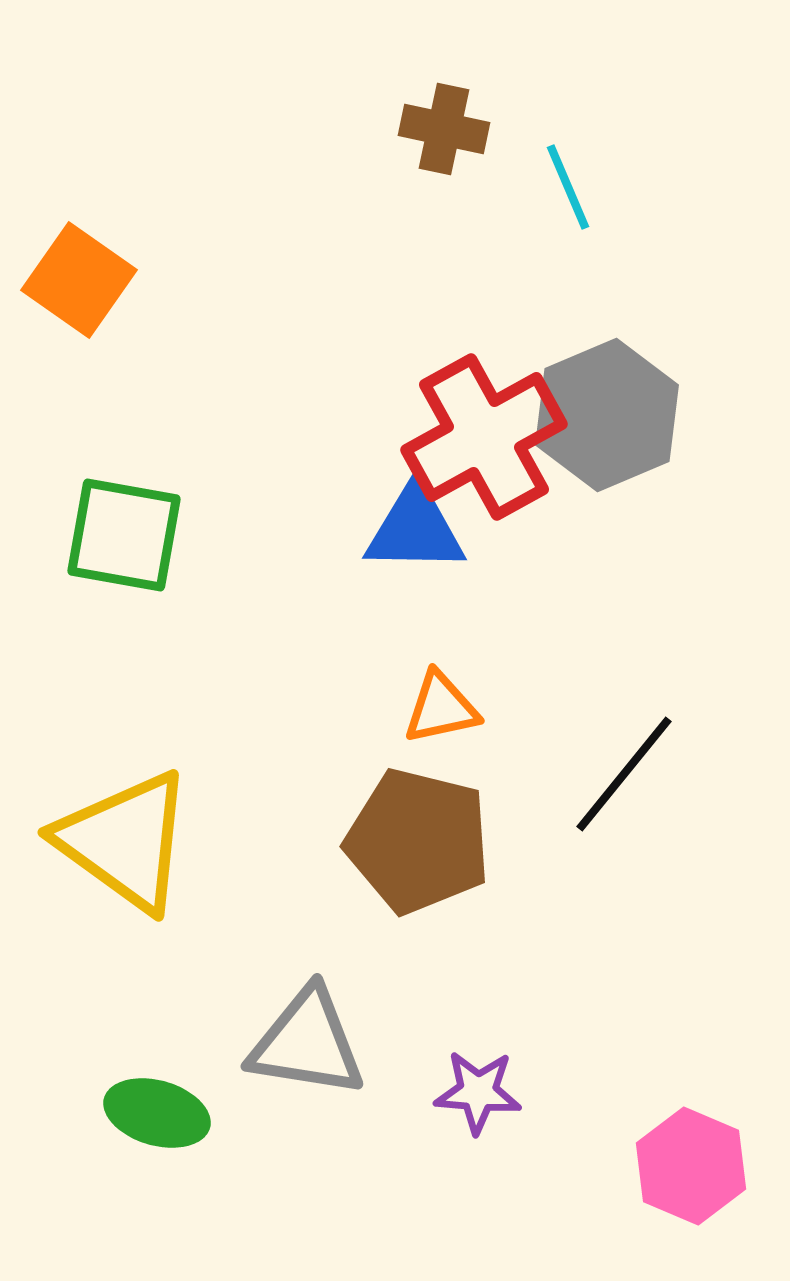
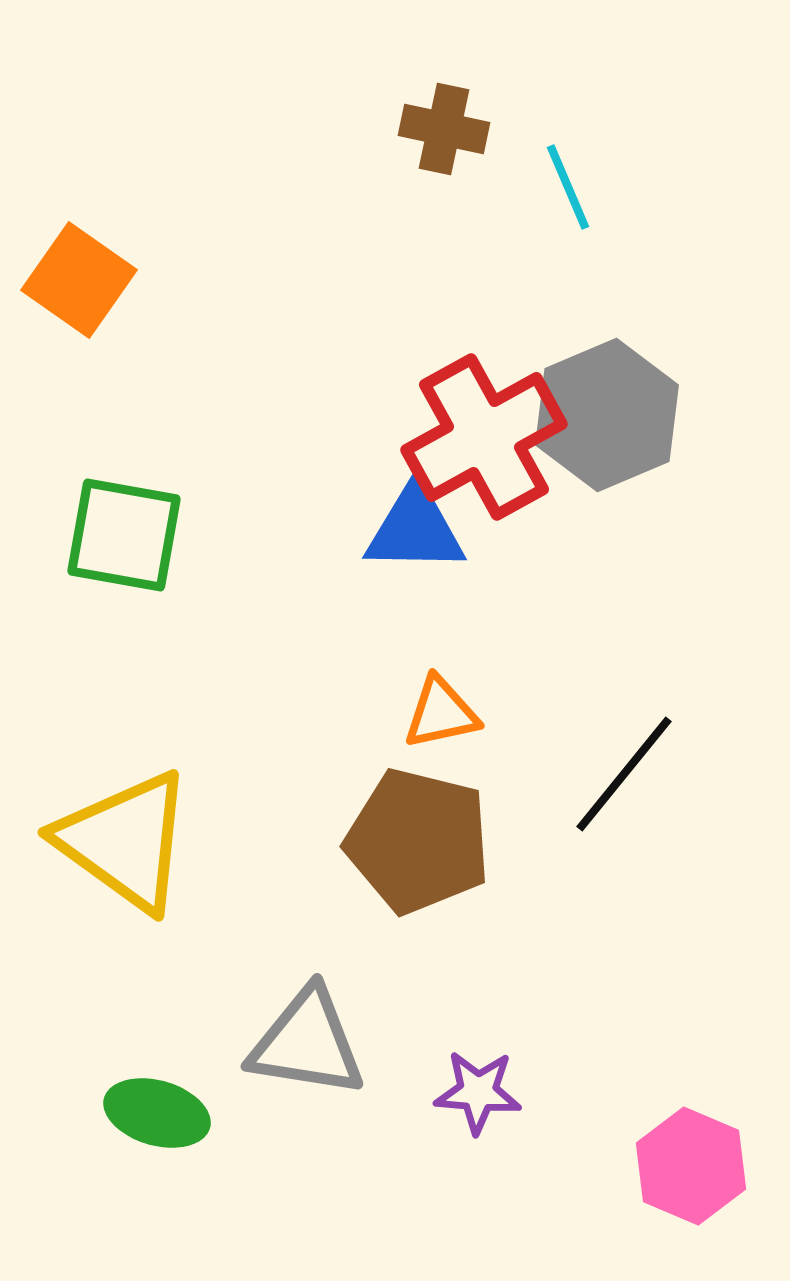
orange triangle: moved 5 px down
